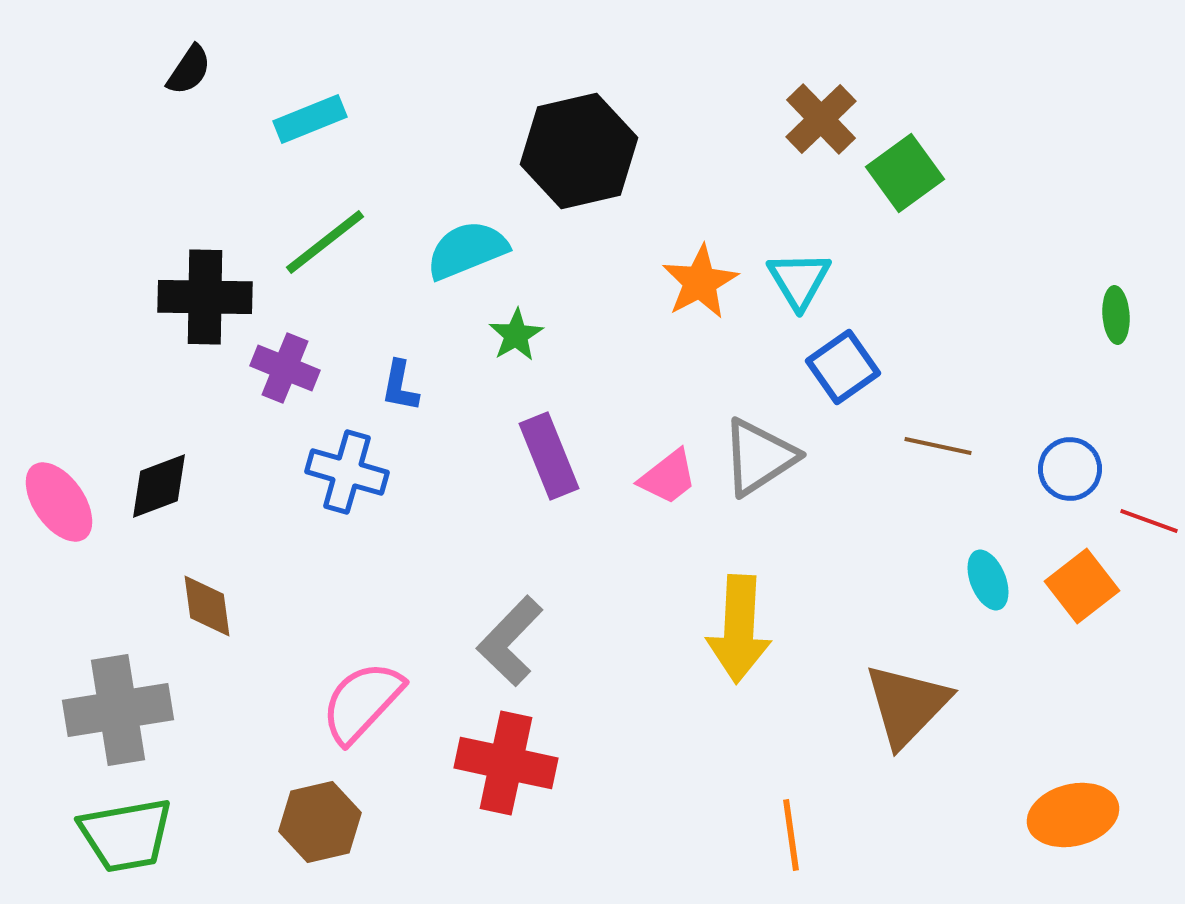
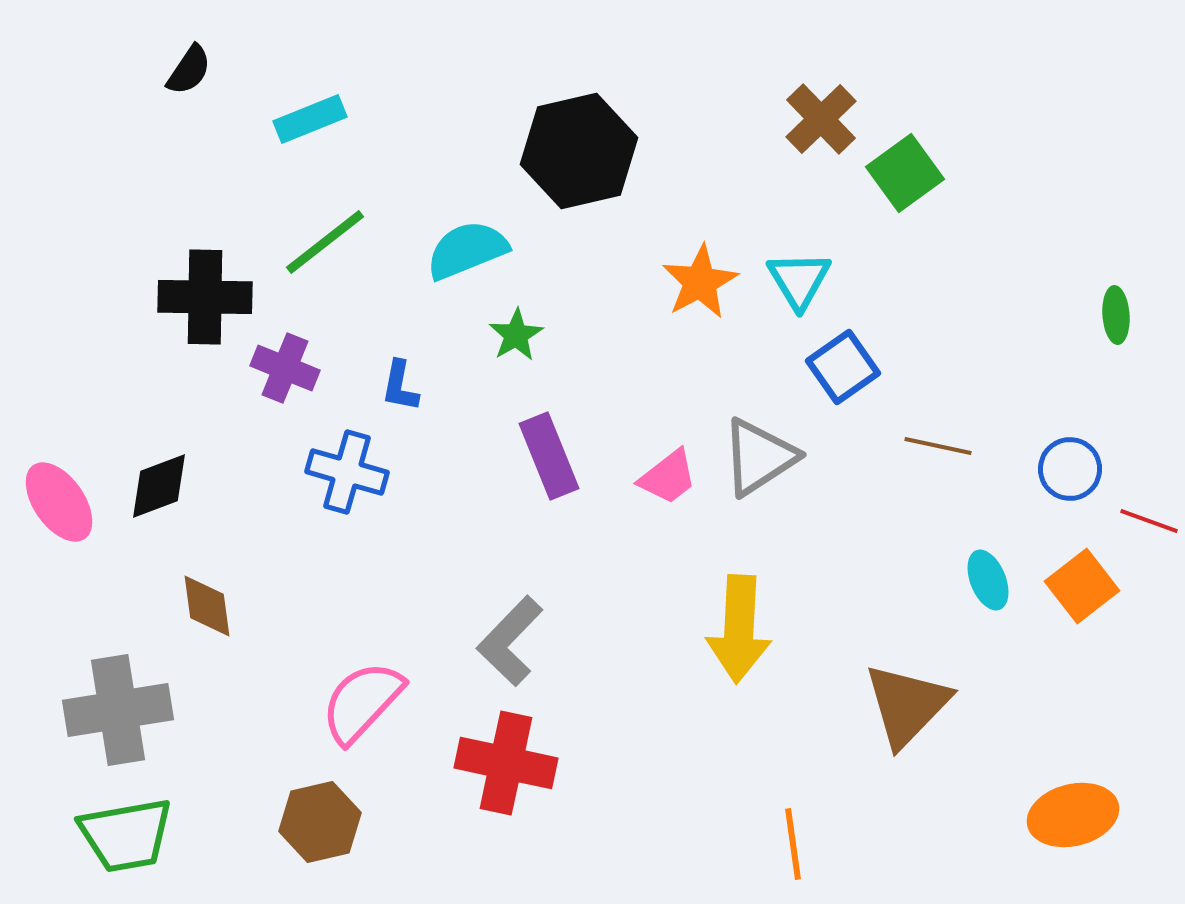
orange line: moved 2 px right, 9 px down
